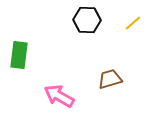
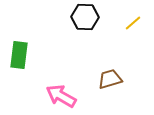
black hexagon: moved 2 px left, 3 px up
pink arrow: moved 2 px right
